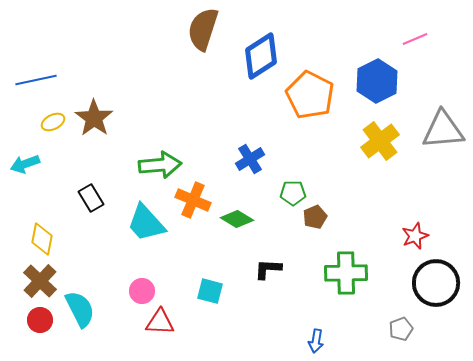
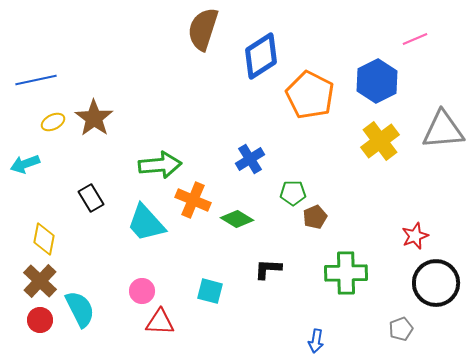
yellow diamond: moved 2 px right
